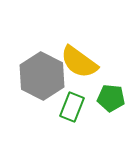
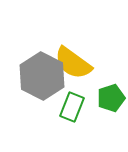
yellow semicircle: moved 6 px left, 1 px down
green pentagon: rotated 24 degrees counterclockwise
